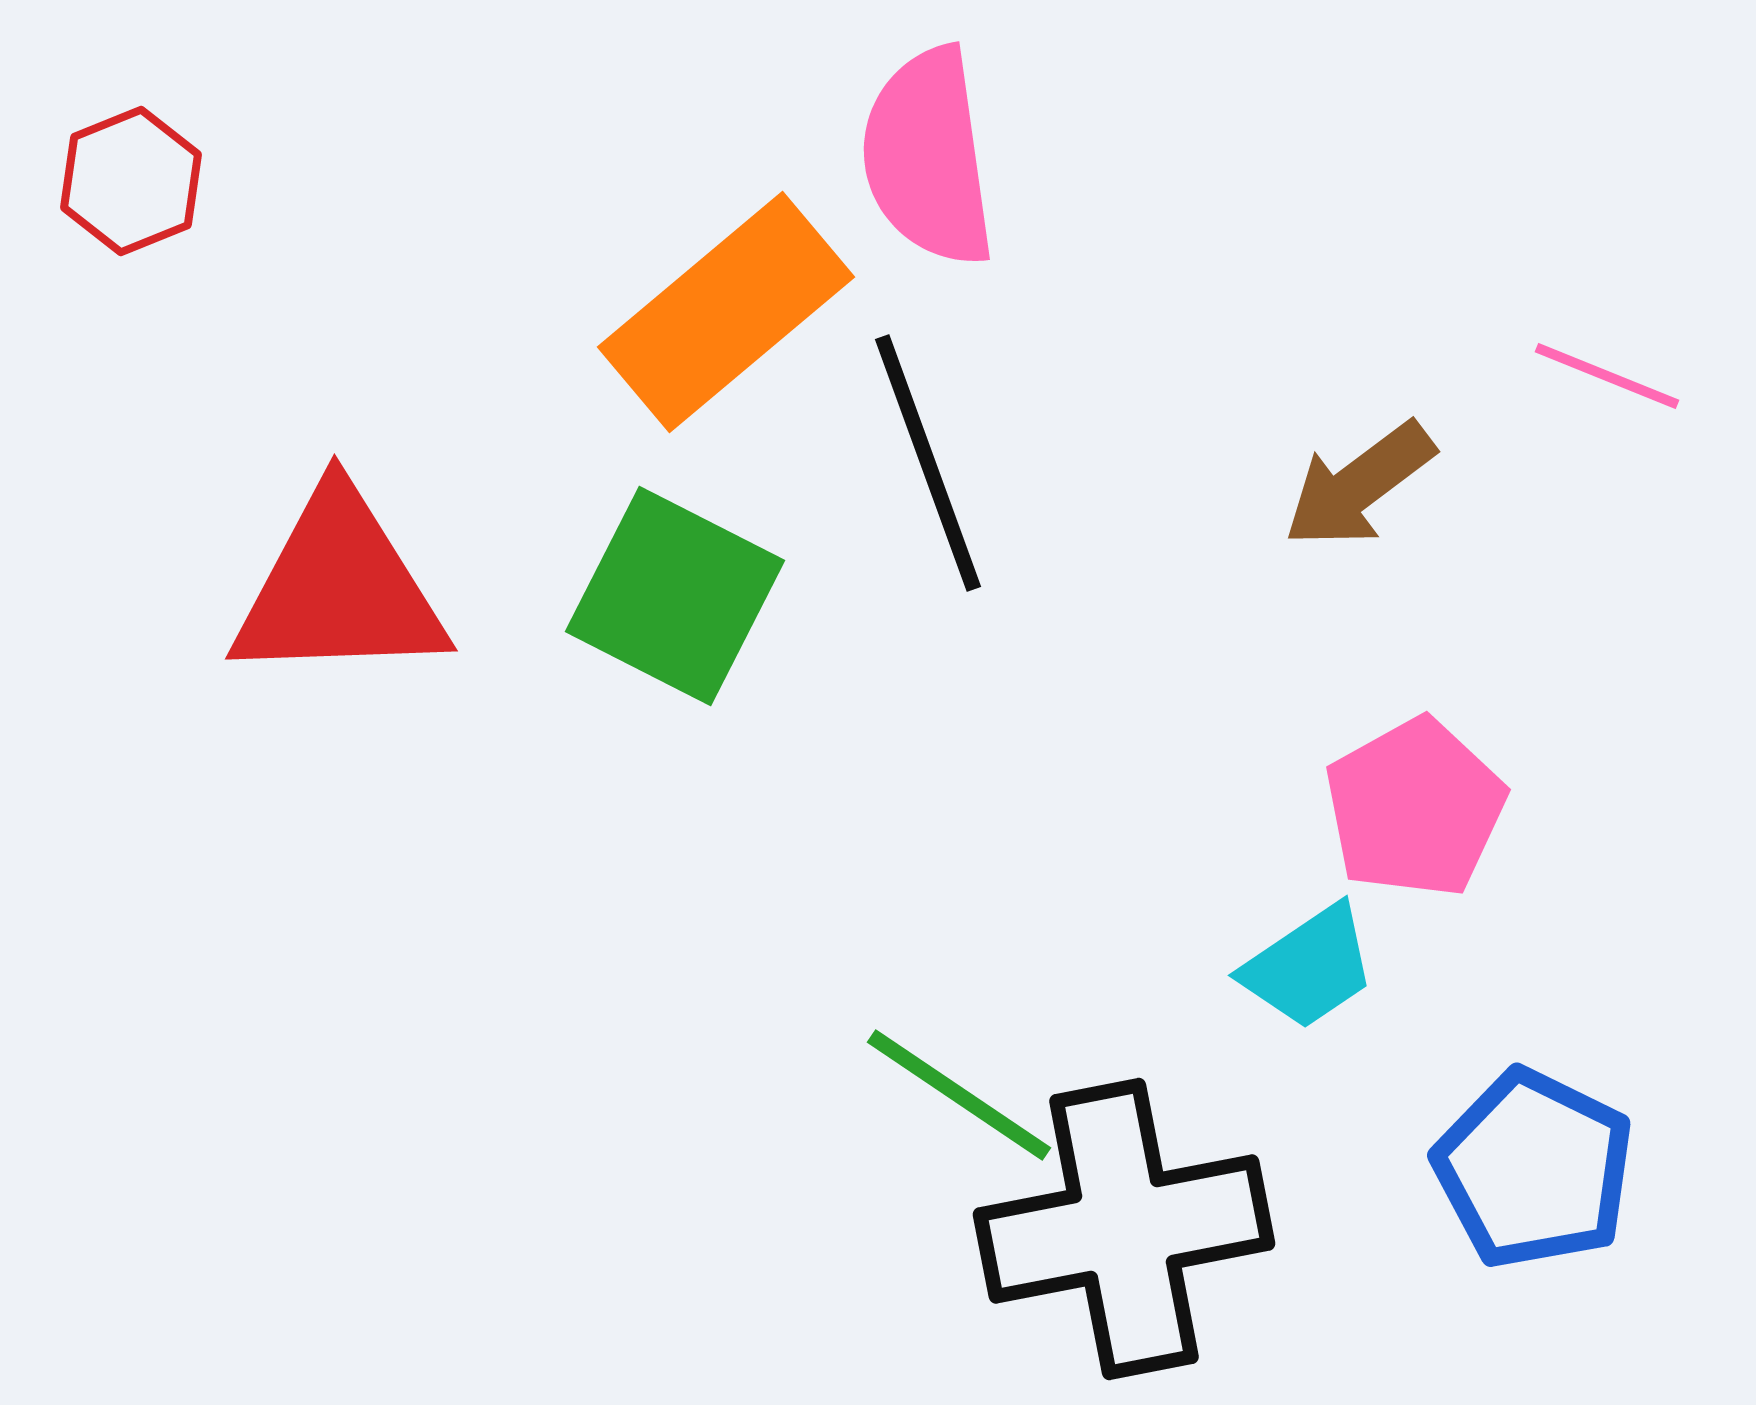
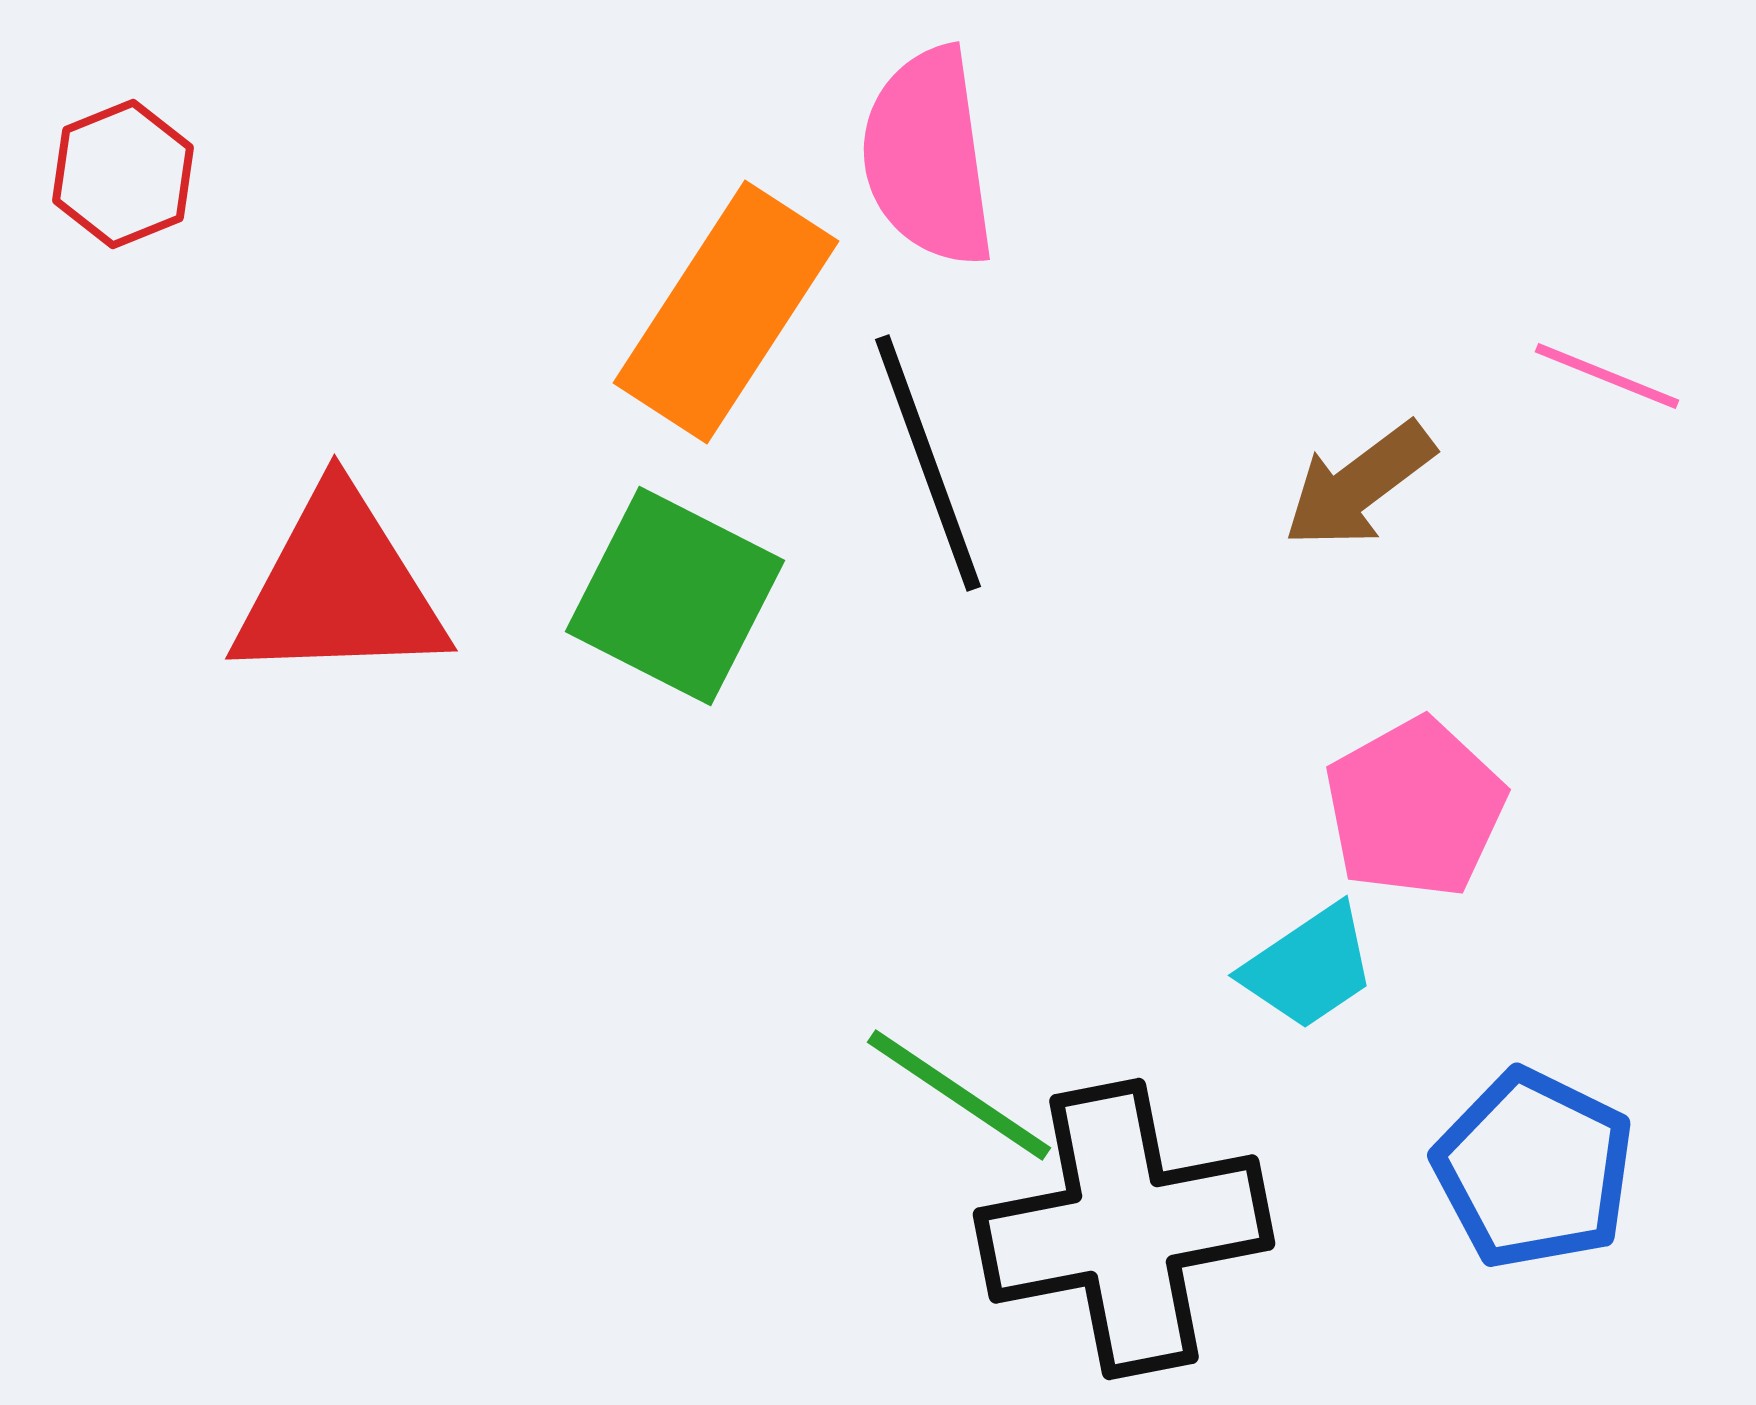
red hexagon: moved 8 px left, 7 px up
orange rectangle: rotated 17 degrees counterclockwise
